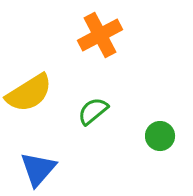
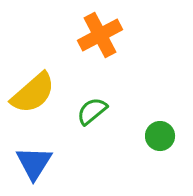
yellow semicircle: moved 4 px right; rotated 9 degrees counterclockwise
green semicircle: moved 1 px left
blue triangle: moved 4 px left, 6 px up; rotated 9 degrees counterclockwise
